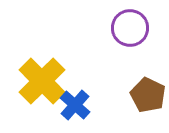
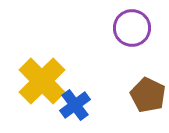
purple circle: moved 2 px right
blue cross: rotated 12 degrees clockwise
